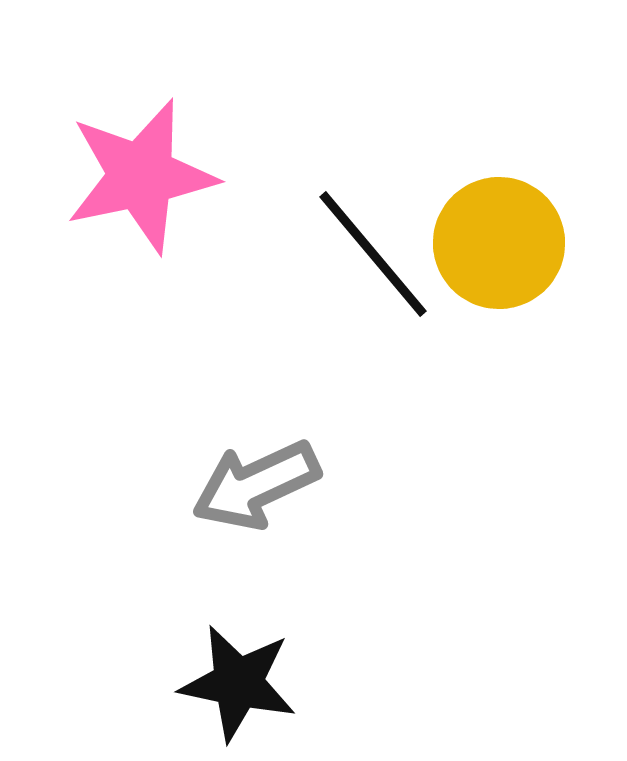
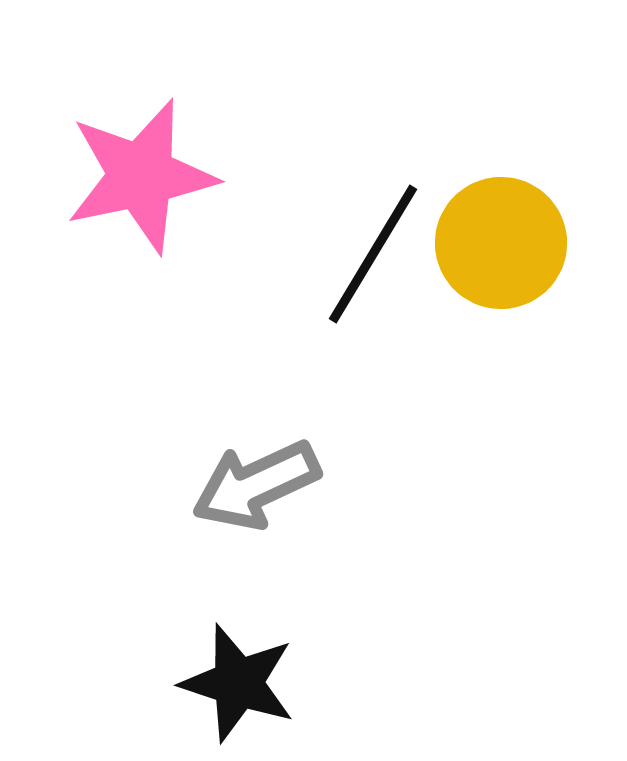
yellow circle: moved 2 px right
black line: rotated 71 degrees clockwise
black star: rotated 6 degrees clockwise
